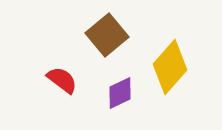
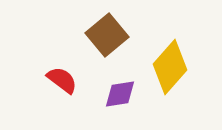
purple diamond: moved 1 px down; rotated 16 degrees clockwise
